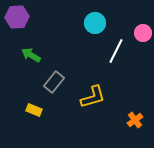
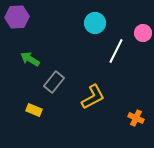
green arrow: moved 1 px left, 4 px down
yellow L-shape: rotated 12 degrees counterclockwise
orange cross: moved 1 px right, 2 px up; rotated 28 degrees counterclockwise
